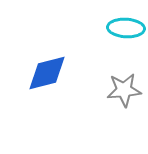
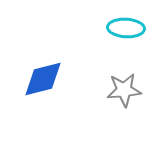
blue diamond: moved 4 px left, 6 px down
